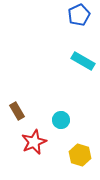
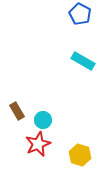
blue pentagon: moved 1 px right, 1 px up; rotated 20 degrees counterclockwise
cyan circle: moved 18 px left
red star: moved 4 px right, 2 px down
